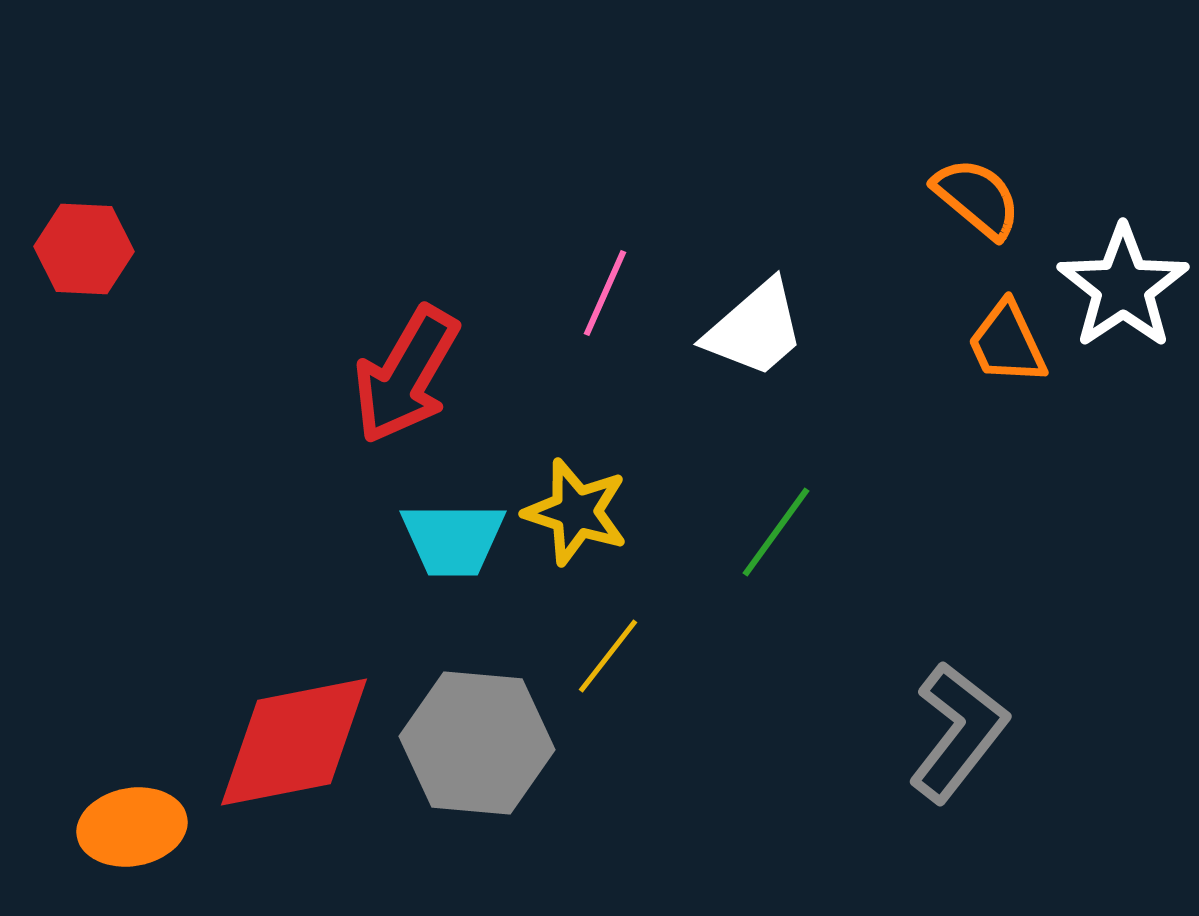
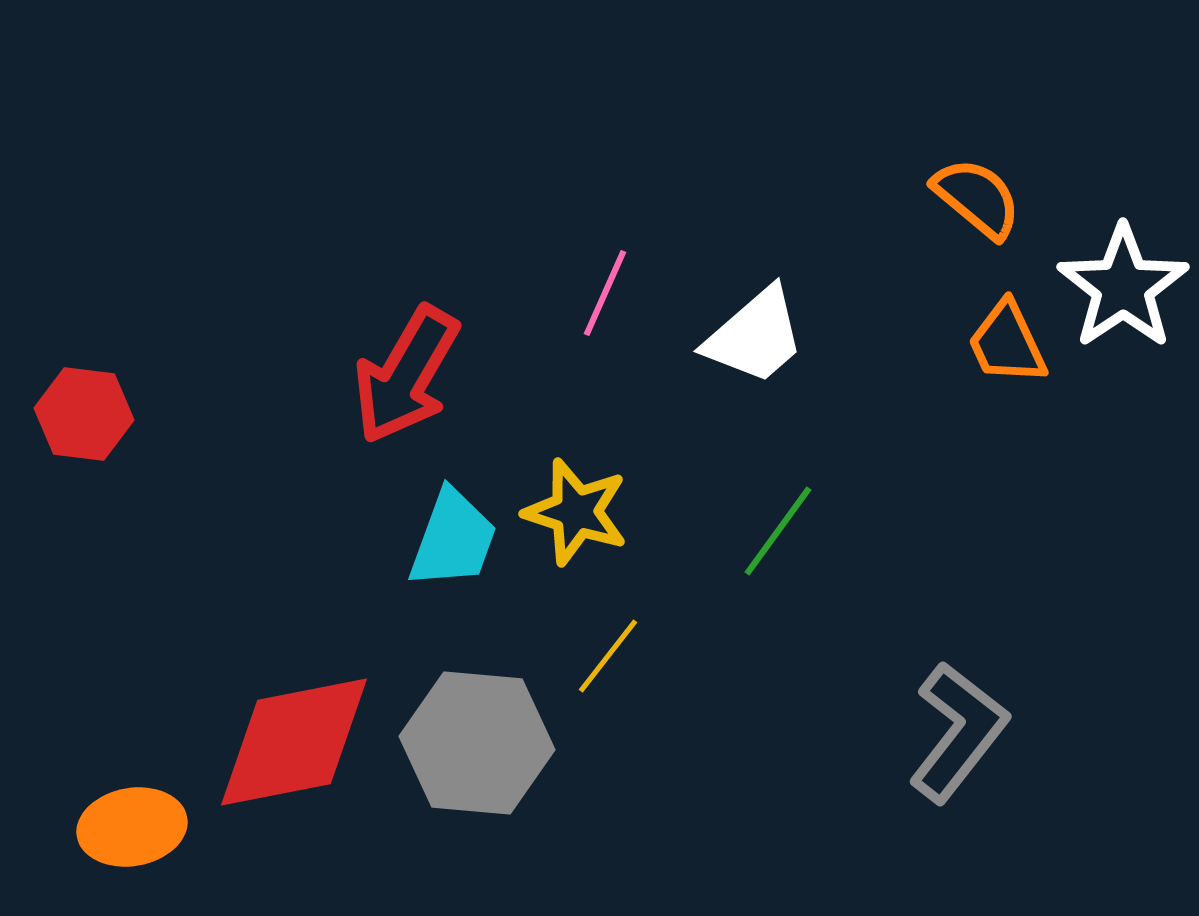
red hexagon: moved 165 px down; rotated 4 degrees clockwise
white trapezoid: moved 7 px down
green line: moved 2 px right, 1 px up
cyan trapezoid: rotated 70 degrees counterclockwise
